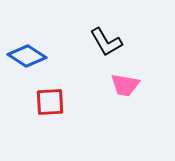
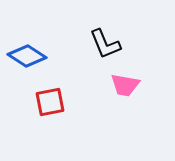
black L-shape: moved 1 px left, 2 px down; rotated 8 degrees clockwise
red square: rotated 8 degrees counterclockwise
